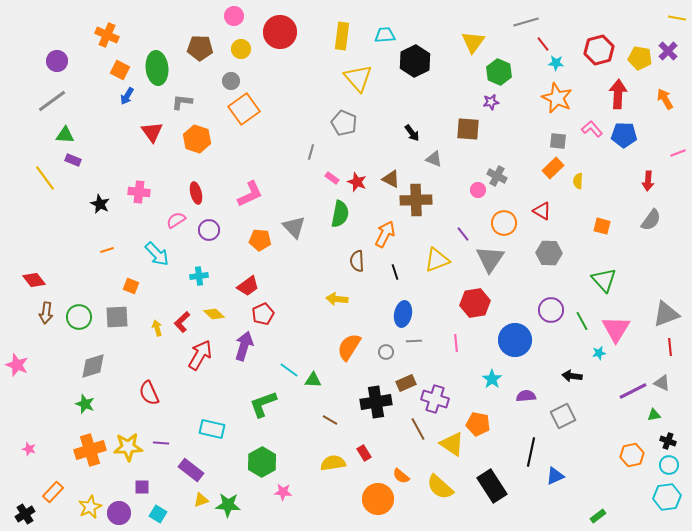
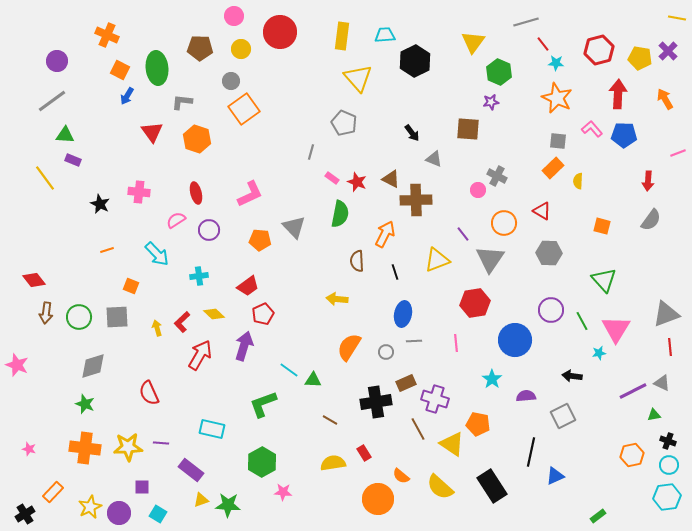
orange cross at (90, 450): moved 5 px left, 2 px up; rotated 24 degrees clockwise
